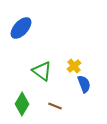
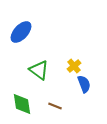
blue ellipse: moved 4 px down
green triangle: moved 3 px left, 1 px up
green diamond: rotated 40 degrees counterclockwise
